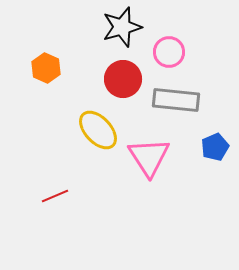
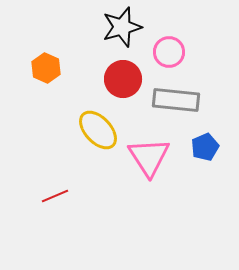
blue pentagon: moved 10 px left
